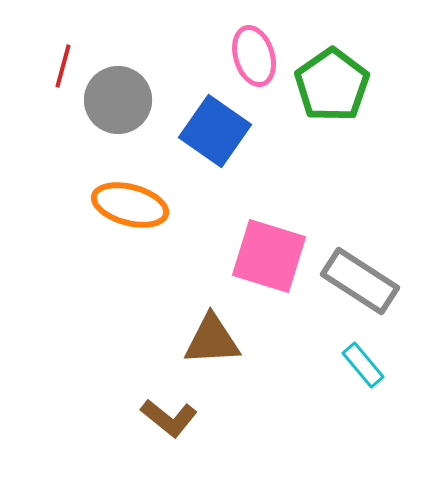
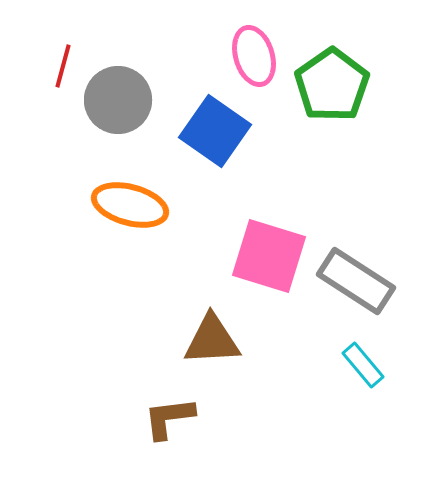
gray rectangle: moved 4 px left
brown L-shape: rotated 134 degrees clockwise
